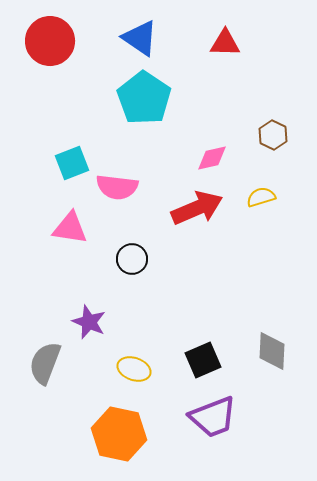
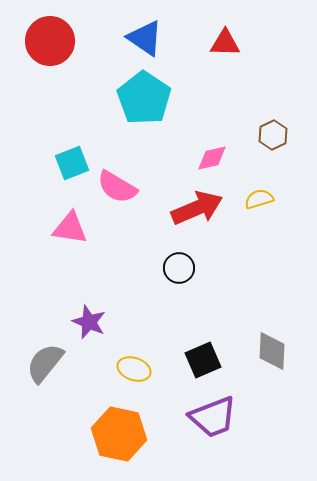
blue triangle: moved 5 px right
brown hexagon: rotated 8 degrees clockwise
pink semicircle: rotated 24 degrees clockwise
yellow semicircle: moved 2 px left, 2 px down
black circle: moved 47 px right, 9 px down
gray semicircle: rotated 18 degrees clockwise
